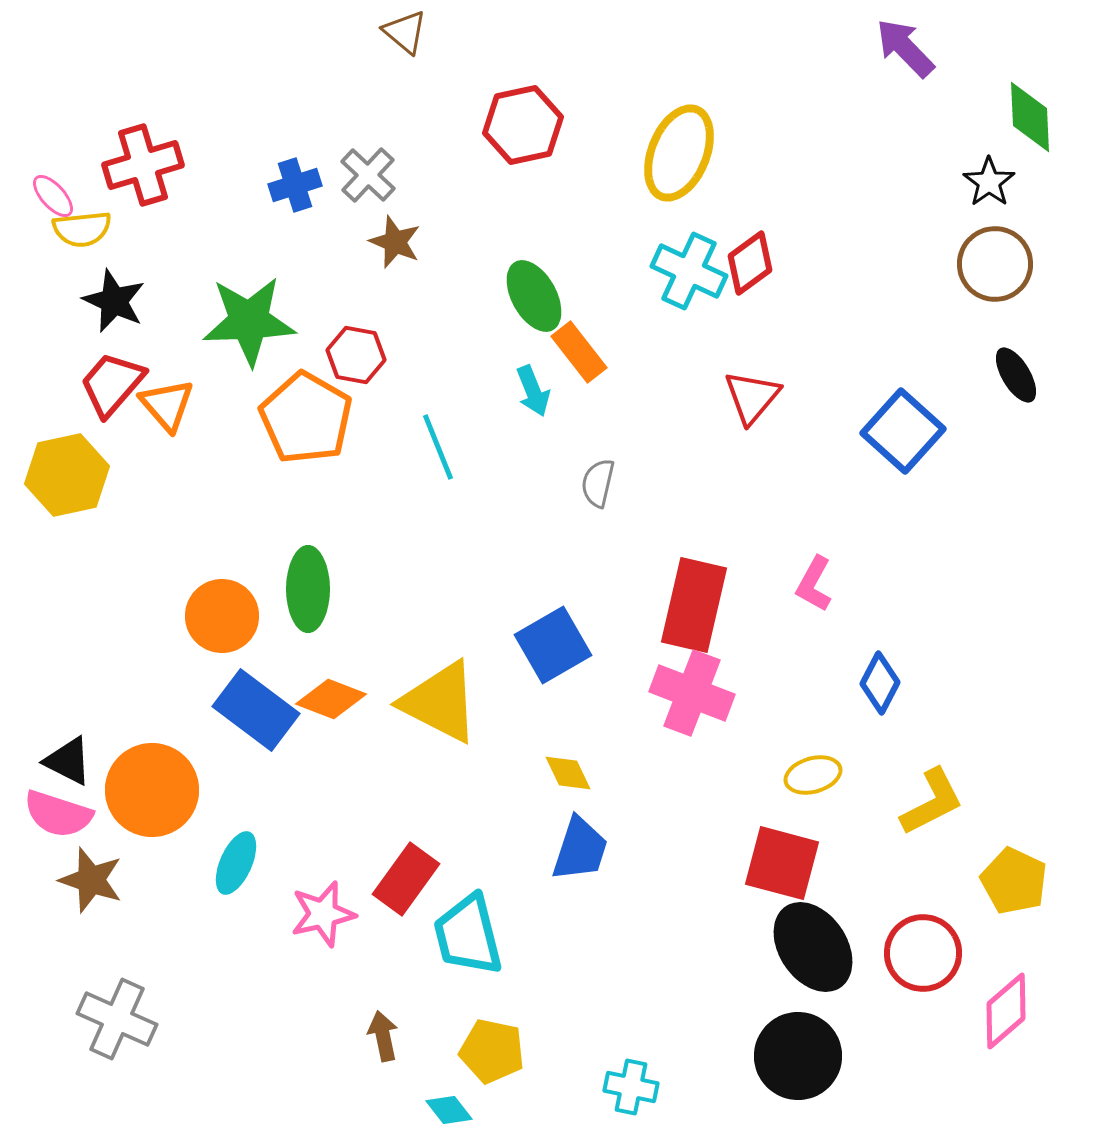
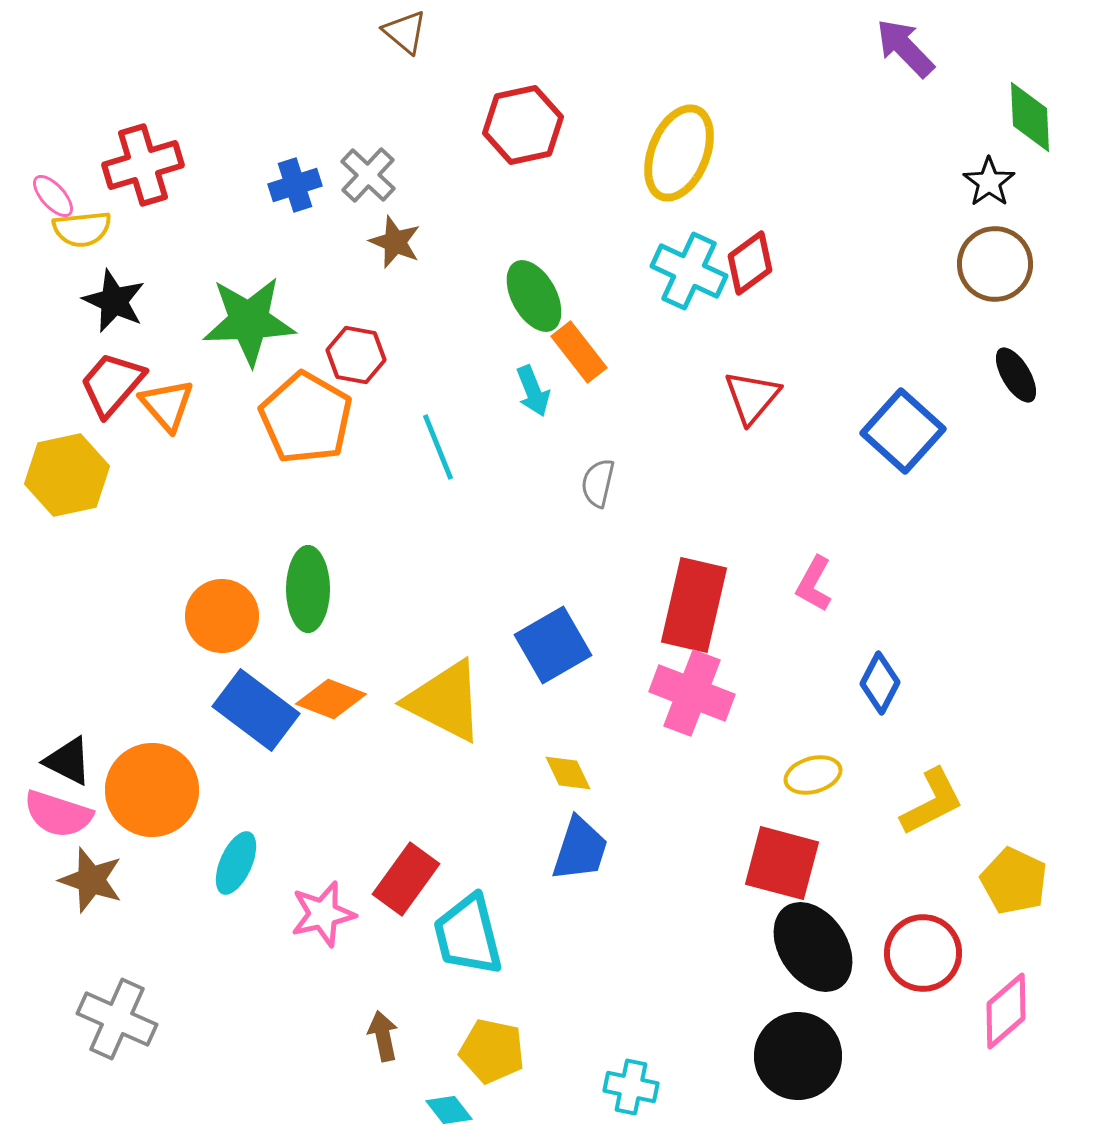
yellow triangle at (440, 702): moved 5 px right, 1 px up
